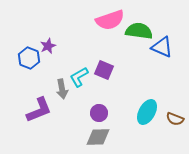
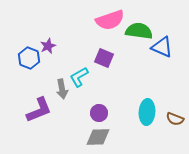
purple square: moved 12 px up
cyan ellipse: rotated 25 degrees counterclockwise
